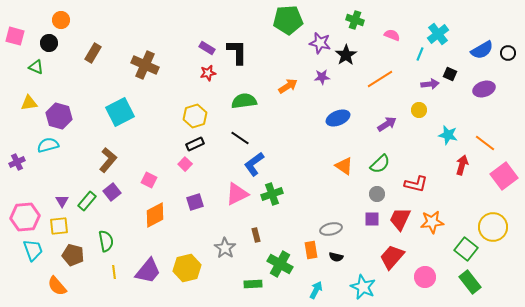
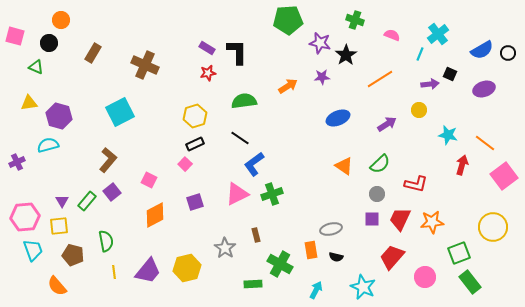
green square at (466, 249): moved 7 px left, 4 px down; rotated 30 degrees clockwise
